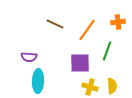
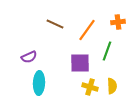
purple semicircle: rotated 28 degrees counterclockwise
cyan ellipse: moved 1 px right, 2 px down
